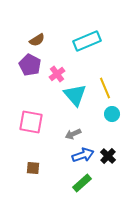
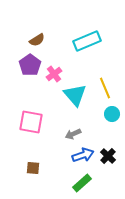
purple pentagon: rotated 10 degrees clockwise
pink cross: moved 3 px left
